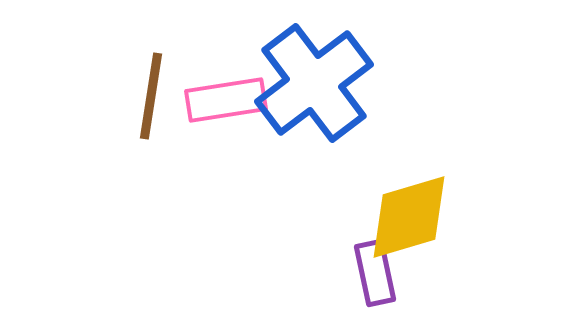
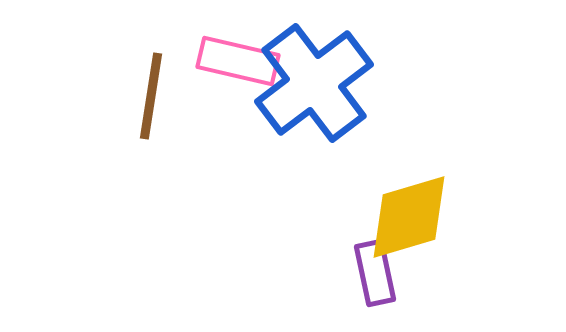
pink rectangle: moved 12 px right, 39 px up; rotated 22 degrees clockwise
